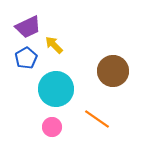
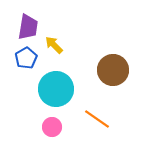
purple trapezoid: rotated 56 degrees counterclockwise
brown circle: moved 1 px up
